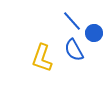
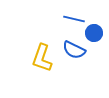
blue line: moved 2 px right, 2 px up; rotated 35 degrees counterclockwise
blue semicircle: rotated 35 degrees counterclockwise
